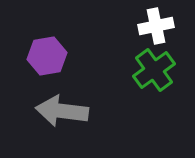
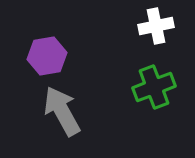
green cross: moved 17 px down; rotated 15 degrees clockwise
gray arrow: rotated 54 degrees clockwise
